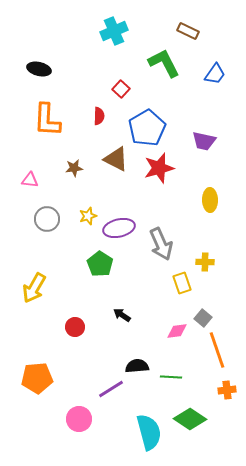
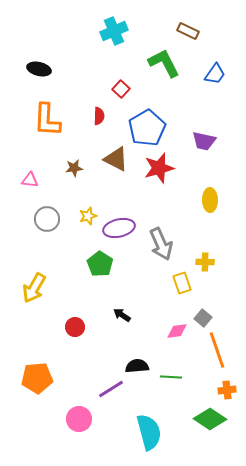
green diamond: moved 20 px right
